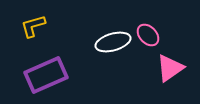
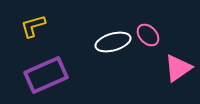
pink triangle: moved 8 px right
